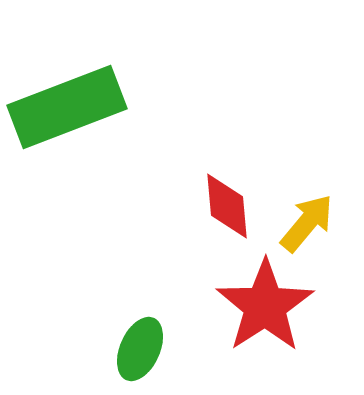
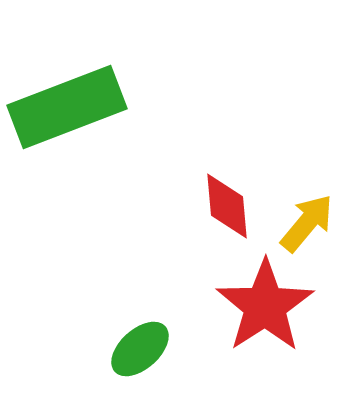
green ellipse: rotated 24 degrees clockwise
